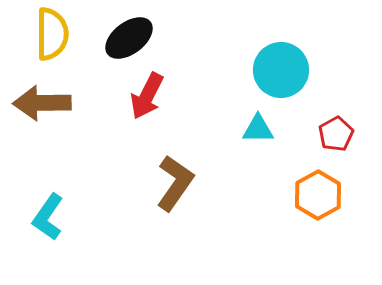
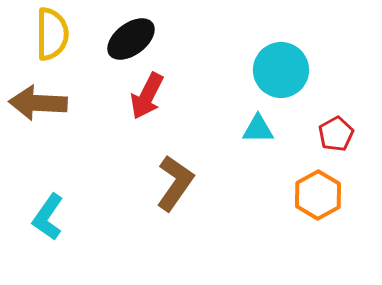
black ellipse: moved 2 px right, 1 px down
brown arrow: moved 4 px left; rotated 4 degrees clockwise
